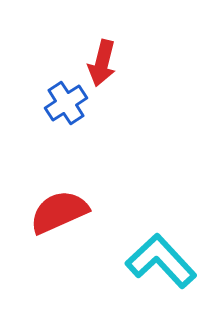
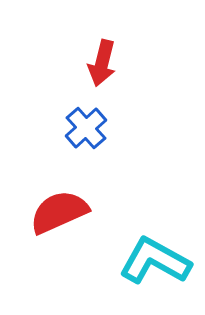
blue cross: moved 20 px right, 25 px down; rotated 9 degrees counterclockwise
cyan L-shape: moved 6 px left; rotated 18 degrees counterclockwise
